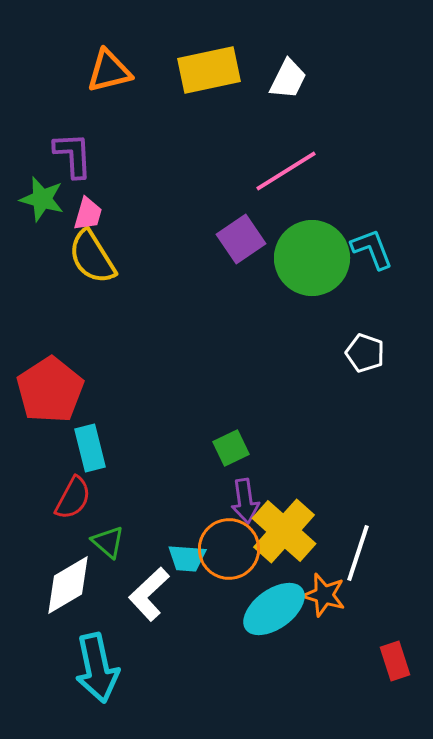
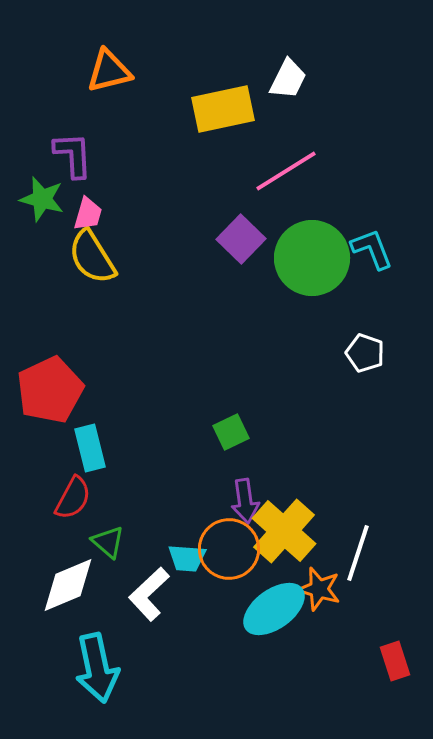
yellow rectangle: moved 14 px right, 39 px down
purple square: rotated 12 degrees counterclockwise
red pentagon: rotated 8 degrees clockwise
green square: moved 16 px up
white diamond: rotated 8 degrees clockwise
orange star: moved 5 px left, 6 px up
